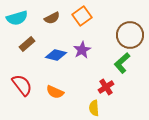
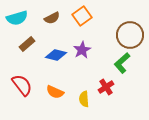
yellow semicircle: moved 10 px left, 9 px up
